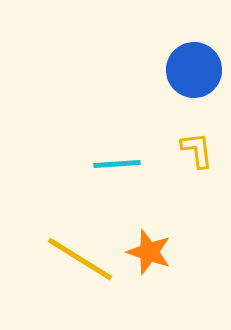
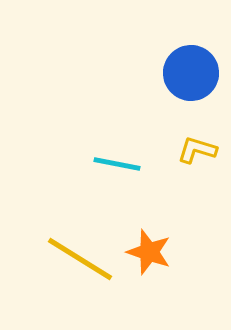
blue circle: moved 3 px left, 3 px down
yellow L-shape: rotated 66 degrees counterclockwise
cyan line: rotated 15 degrees clockwise
